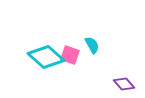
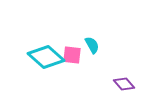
pink square: moved 2 px right; rotated 12 degrees counterclockwise
